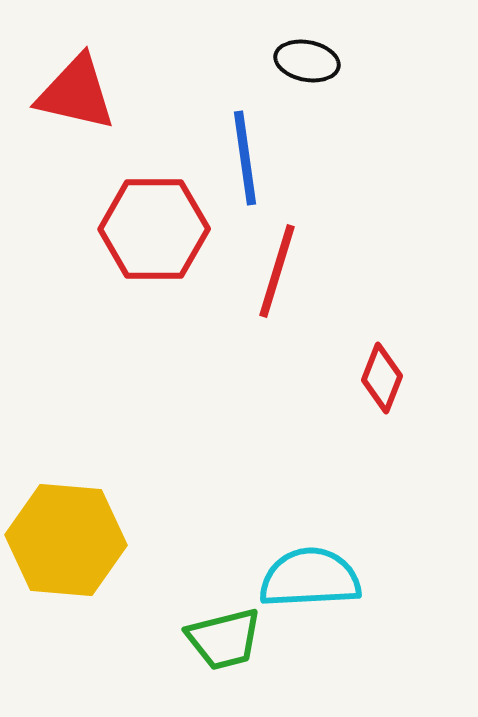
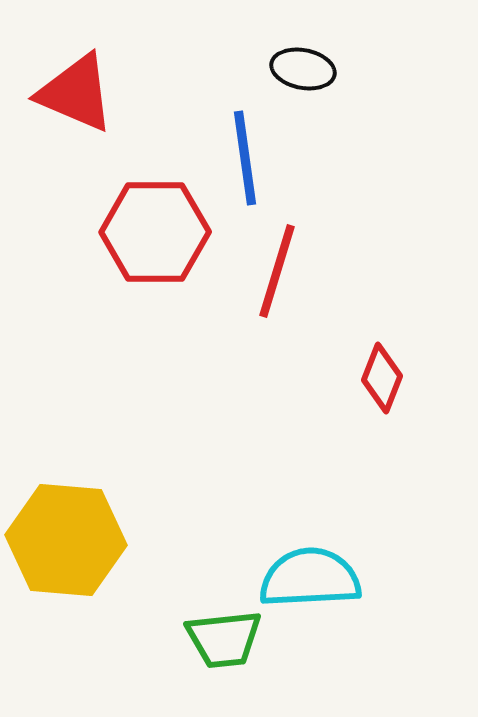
black ellipse: moved 4 px left, 8 px down
red triangle: rotated 10 degrees clockwise
red hexagon: moved 1 px right, 3 px down
green trapezoid: rotated 8 degrees clockwise
